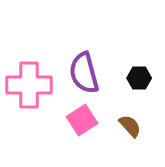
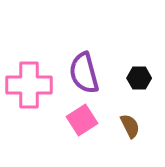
brown semicircle: rotated 15 degrees clockwise
